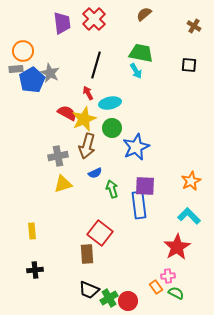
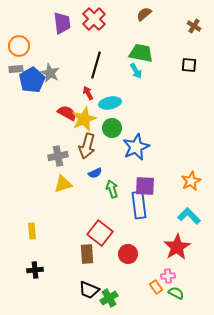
orange circle: moved 4 px left, 5 px up
red circle: moved 47 px up
